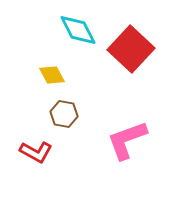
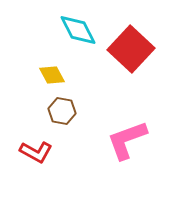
brown hexagon: moved 2 px left, 3 px up
